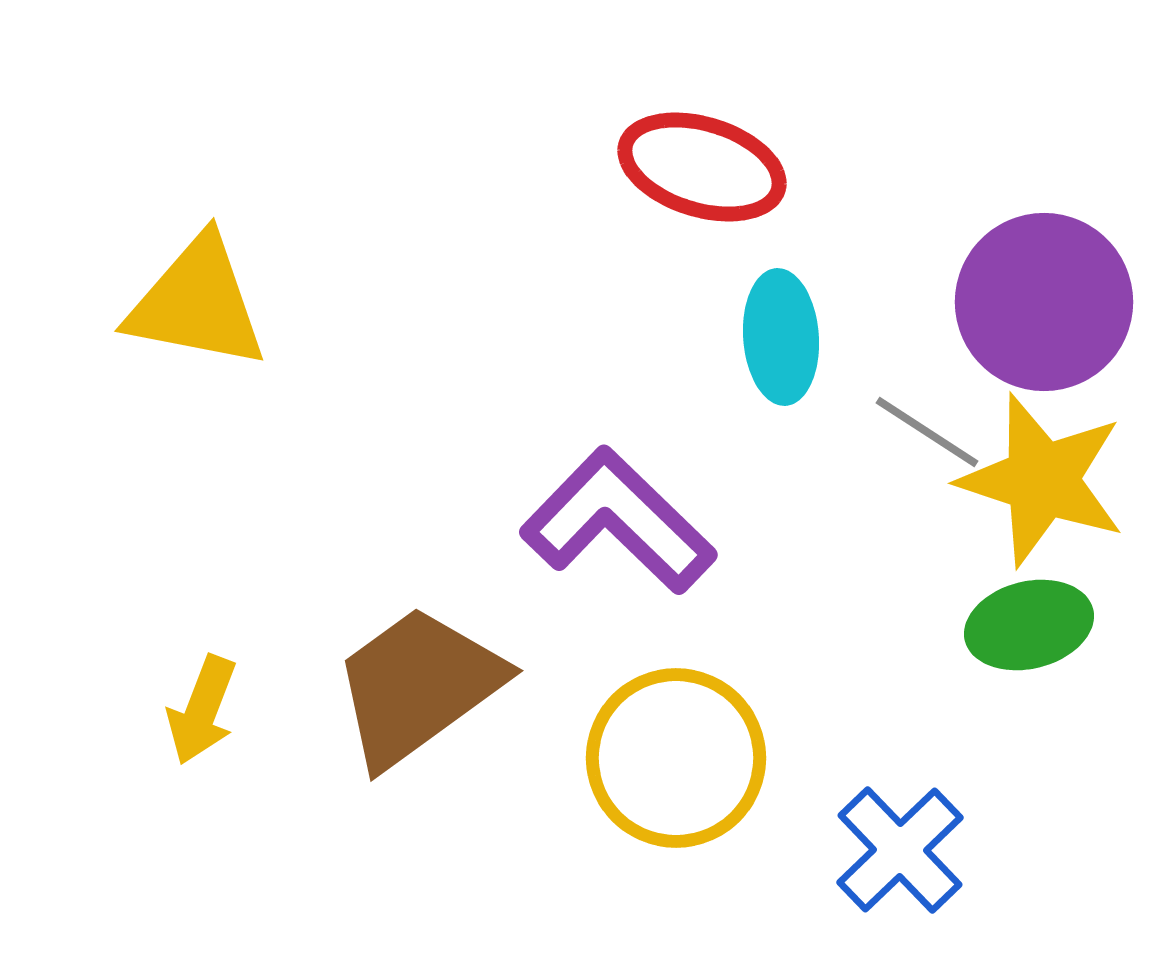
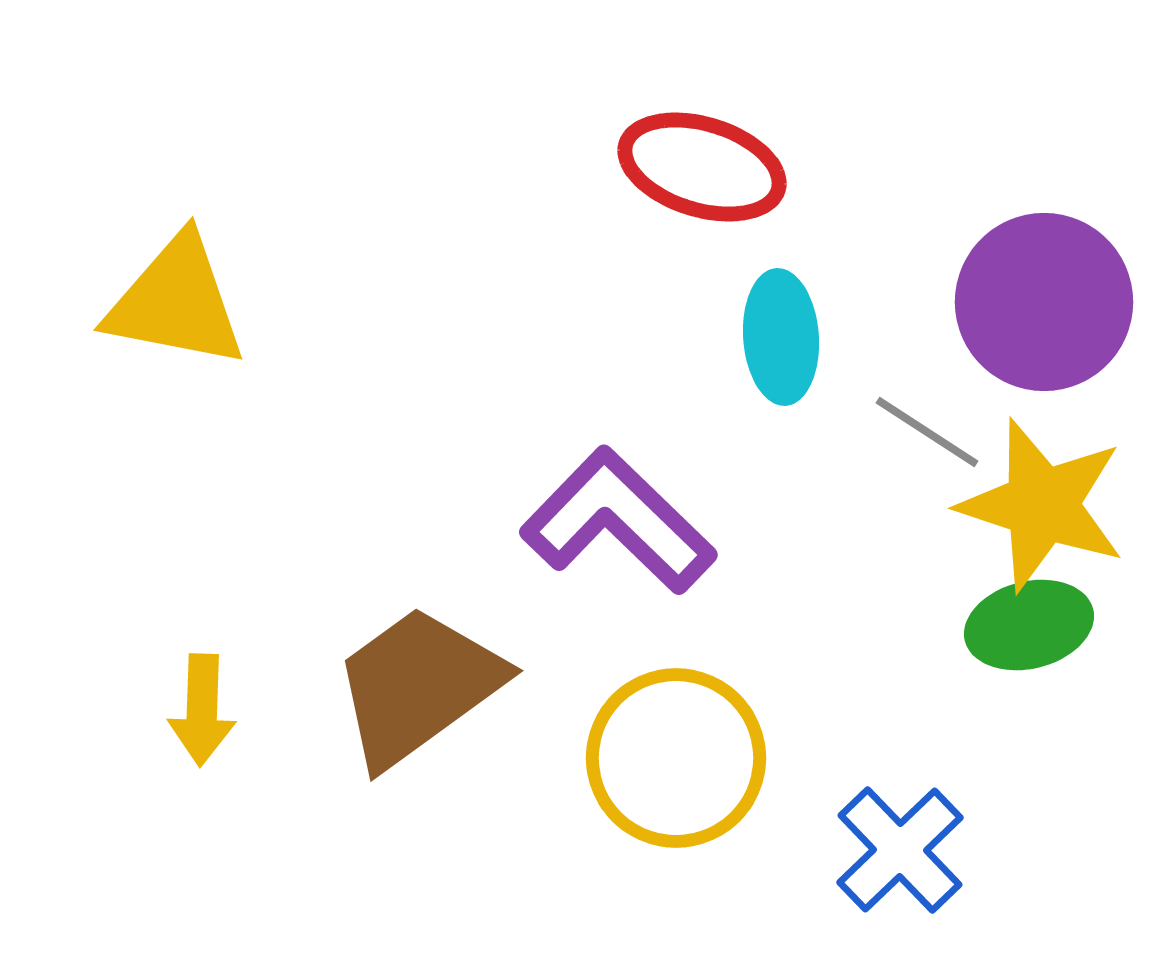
yellow triangle: moved 21 px left, 1 px up
yellow star: moved 25 px down
yellow arrow: rotated 19 degrees counterclockwise
